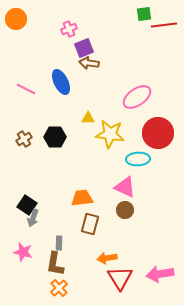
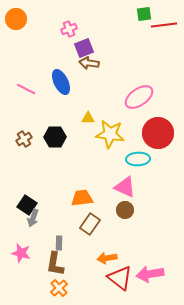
pink ellipse: moved 2 px right
brown rectangle: rotated 20 degrees clockwise
pink star: moved 2 px left, 1 px down
pink arrow: moved 10 px left
red triangle: rotated 20 degrees counterclockwise
